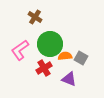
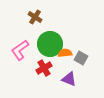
orange semicircle: moved 3 px up
